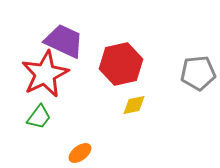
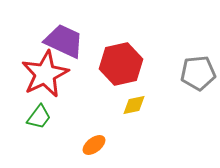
orange ellipse: moved 14 px right, 8 px up
